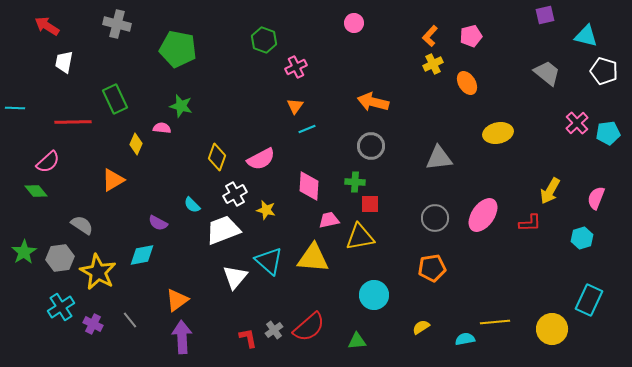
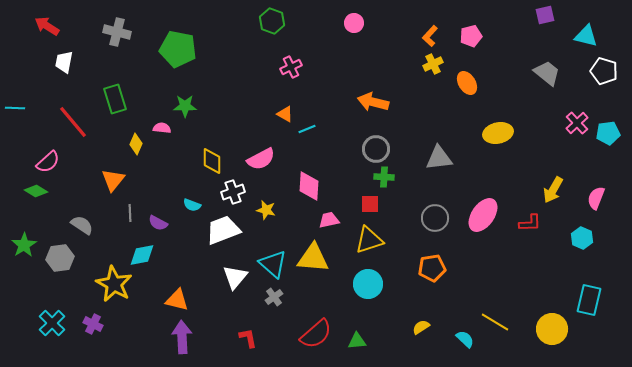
gray cross at (117, 24): moved 8 px down
green hexagon at (264, 40): moved 8 px right, 19 px up
pink cross at (296, 67): moved 5 px left
green rectangle at (115, 99): rotated 8 degrees clockwise
green star at (181, 106): moved 4 px right; rotated 15 degrees counterclockwise
orange triangle at (295, 106): moved 10 px left, 8 px down; rotated 36 degrees counterclockwise
red line at (73, 122): rotated 51 degrees clockwise
gray circle at (371, 146): moved 5 px right, 3 px down
yellow diamond at (217, 157): moved 5 px left, 4 px down; rotated 20 degrees counterclockwise
orange triangle at (113, 180): rotated 20 degrees counterclockwise
green cross at (355, 182): moved 29 px right, 5 px up
green diamond at (36, 191): rotated 20 degrees counterclockwise
yellow arrow at (550, 191): moved 3 px right, 1 px up
white cross at (235, 194): moved 2 px left, 2 px up; rotated 10 degrees clockwise
cyan semicircle at (192, 205): rotated 24 degrees counterclockwise
yellow triangle at (360, 237): moved 9 px right, 3 px down; rotated 8 degrees counterclockwise
cyan hexagon at (582, 238): rotated 20 degrees counterclockwise
green star at (24, 252): moved 7 px up
cyan triangle at (269, 261): moved 4 px right, 3 px down
yellow star at (98, 272): moved 16 px right, 12 px down
cyan circle at (374, 295): moved 6 px left, 11 px up
orange triangle at (177, 300): rotated 50 degrees clockwise
cyan rectangle at (589, 300): rotated 12 degrees counterclockwise
cyan cross at (61, 307): moved 9 px left, 16 px down; rotated 12 degrees counterclockwise
gray line at (130, 320): moved 107 px up; rotated 36 degrees clockwise
yellow line at (495, 322): rotated 36 degrees clockwise
red semicircle at (309, 327): moved 7 px right, 7 px down
gray cross at (274, 330): moved 33 px up
cyan semicircle at (465, 339): rotated 54 degrees clockwise
